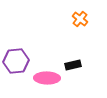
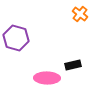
orange cross: moved 5 px up
purple hexagon: moved 23 px up; rotated 20 degrees clockwise
